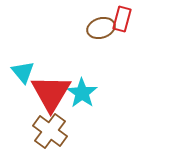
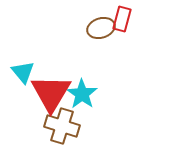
cyan star: moved 1 px down
brown cross: moved 12 px right, 5 px up; rotated 20 degrees counterclockwise
